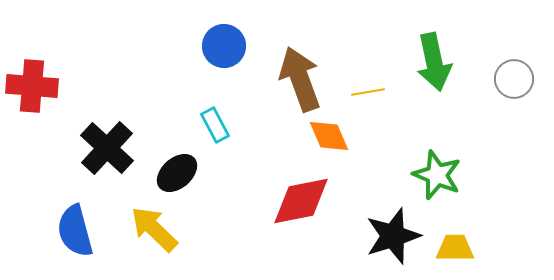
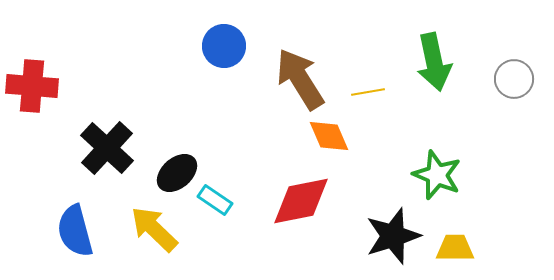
brown arrow: rotated 12 degrees counterclockwise
cyan rectangle: moved 75 px down; rotated 28 degrees counterclockwise
